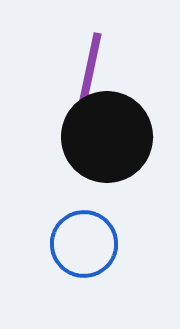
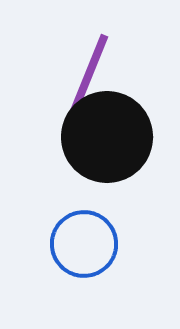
purple line: rotated 10 degrees clockwise
